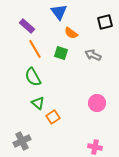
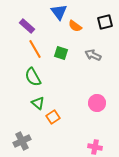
orange semicircle: moved 4 px right, 7 px up
